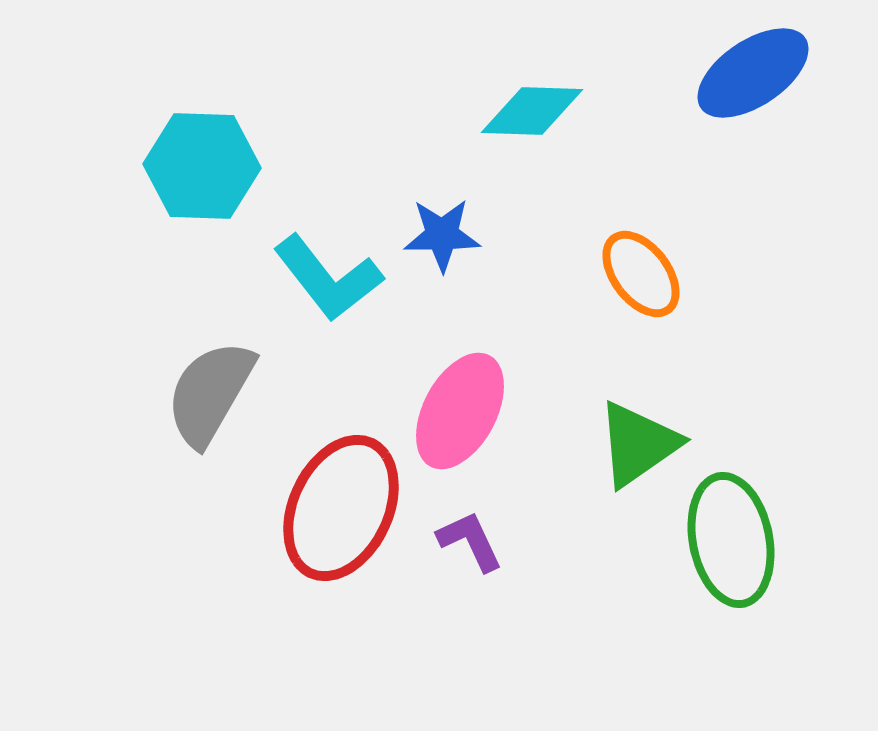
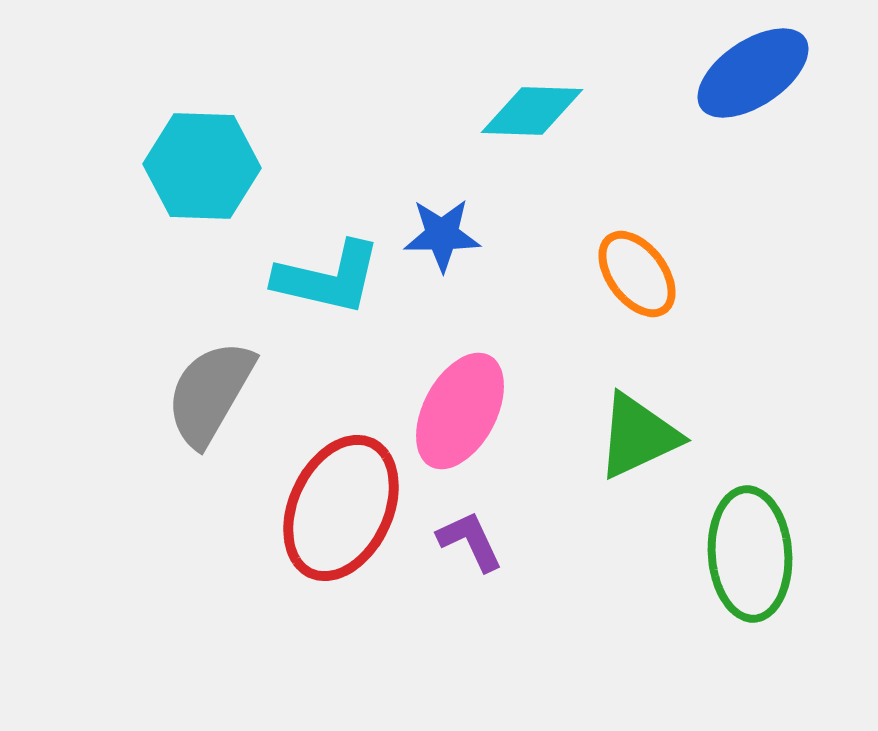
orange ellipse: moved 4 px left
cyan L-shape: rotated 39 degrees counterclockwise
green triangle: moved 8 px up; rotated 10 degrees clockwise
green ellipse: moved 19 px right, 14 px down; rotated 7 degrees clockwise
